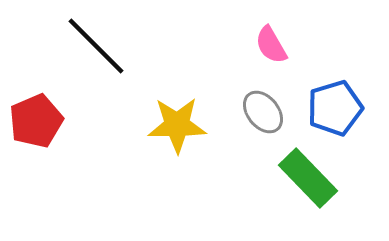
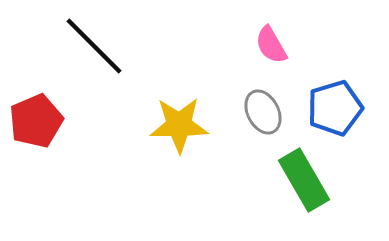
black line: moved 2 px left
gray ellipse: rotated 12 degrees clockwise
yellow star: moved 2 px right
green rectangle: moved 4 px left, 2 px down; rotated 14 degrees clockwise
